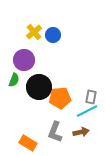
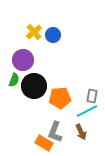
purple circle: moved 1 px left
black circle: moved 5 px left, 1 px up
gray rectangle: moved 1 px right, 1 px up
brown arrow: rotated 77 degrees clockwise
orange rectangle: moved 16 px right
